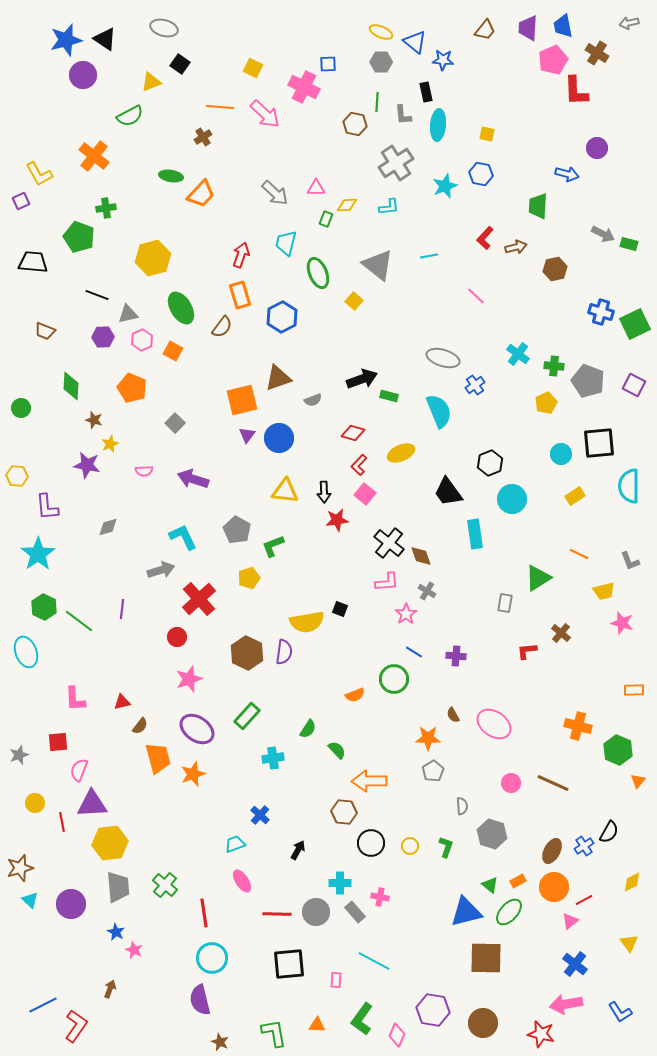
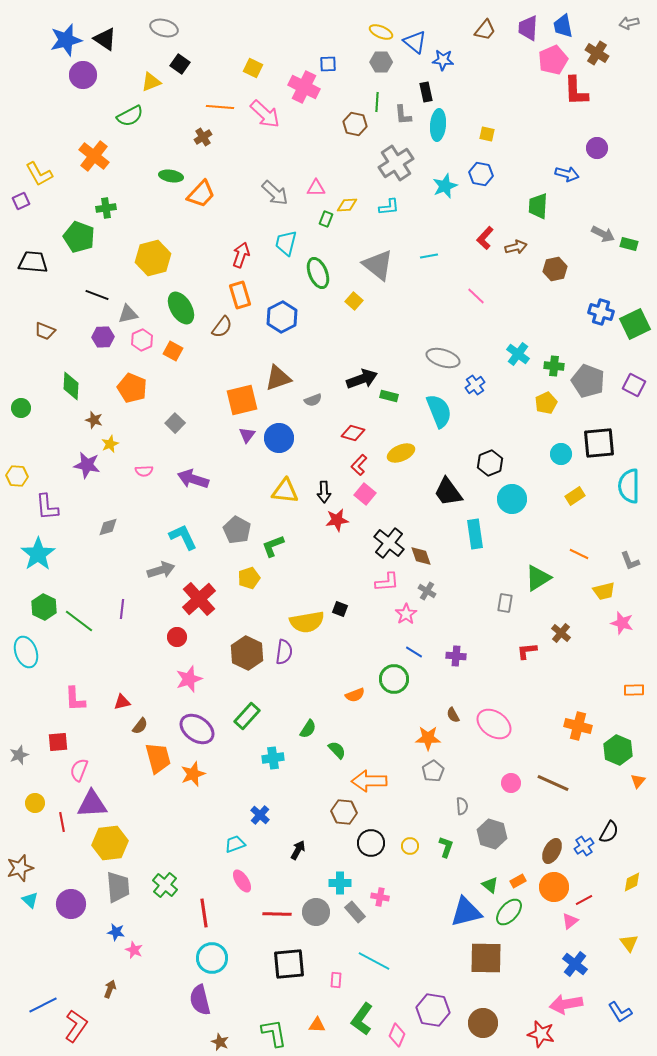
blue star at (116, 932): rotated 18 degrees counterclockwise
